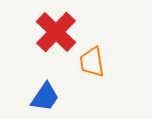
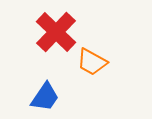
orange trapezoid: rotated 52 degrees counterclockwise
